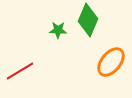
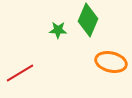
orange ellipse: rotated 64 degrees clockwise
red line: moved 2 px down
